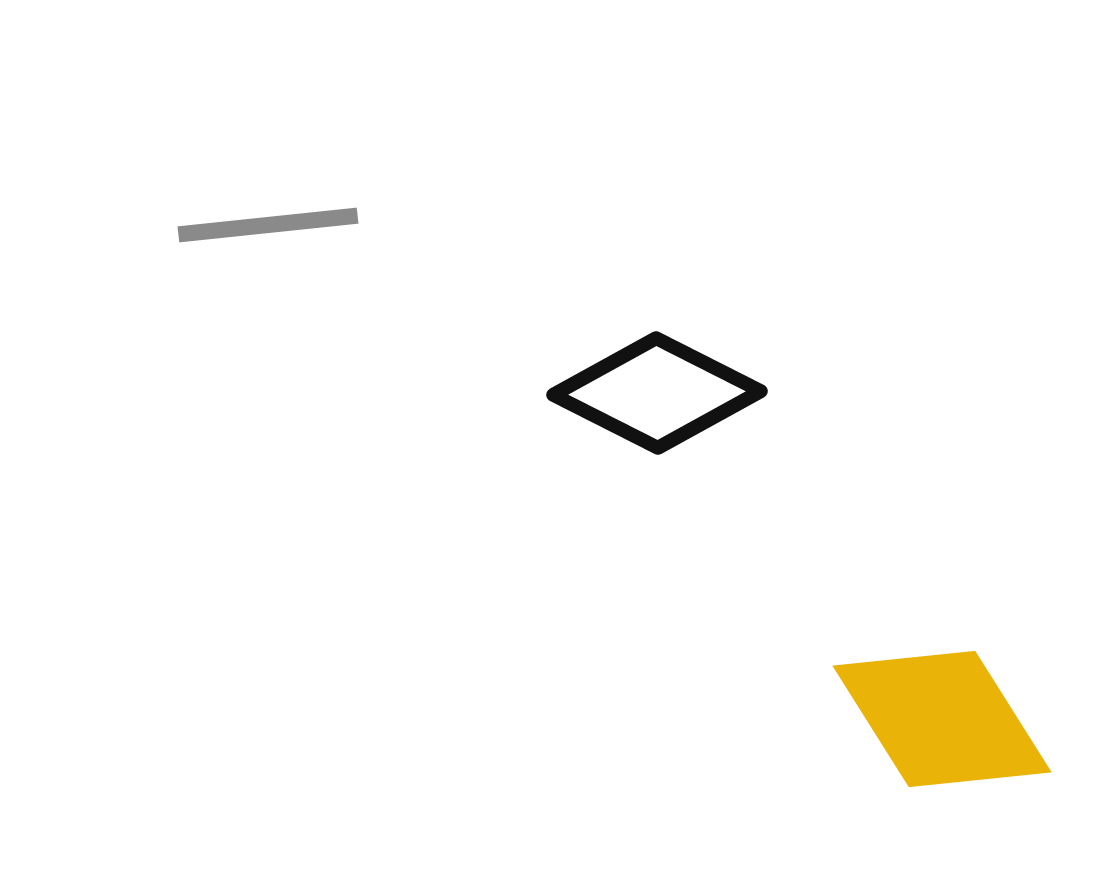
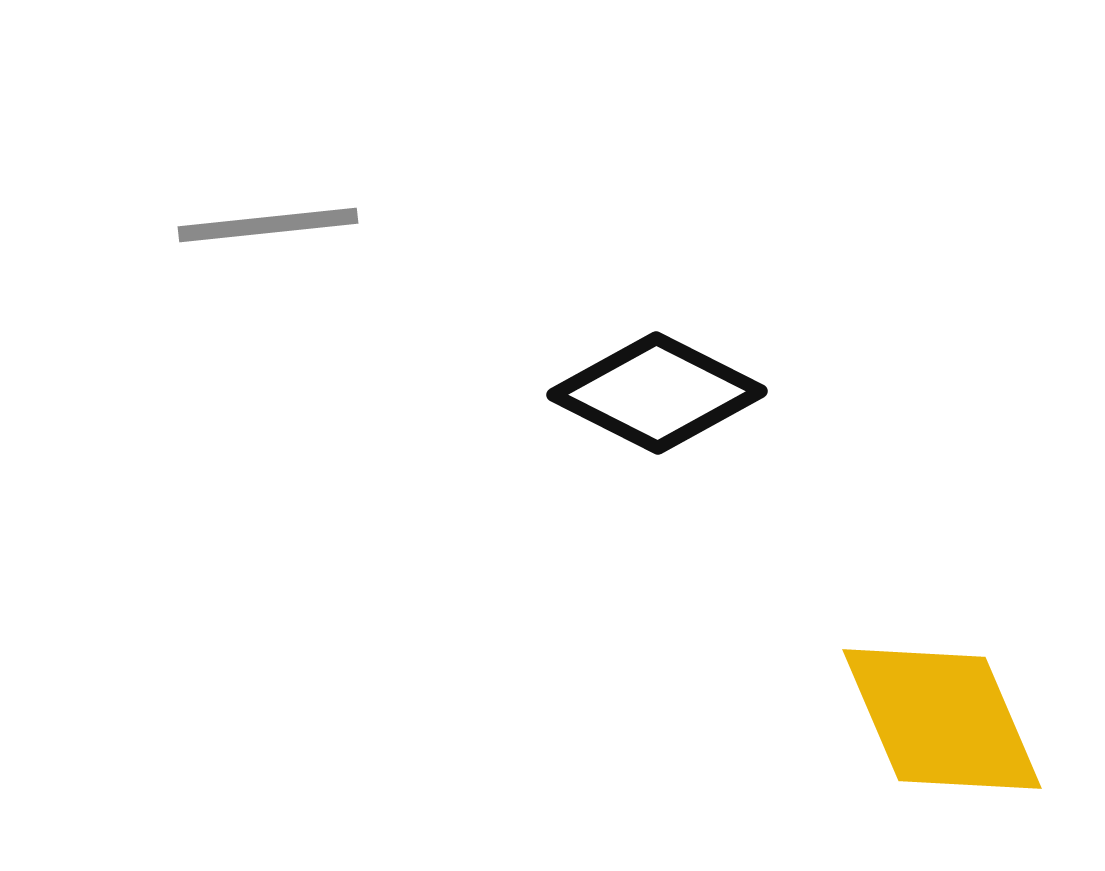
yellow diamond: rotated 9 degrees clockwise
